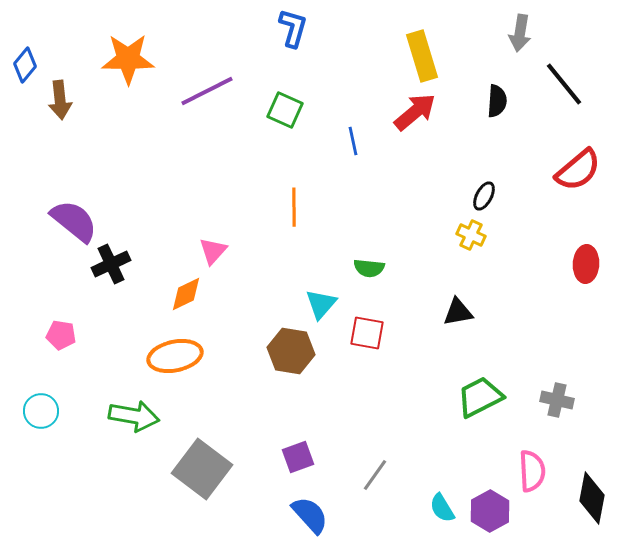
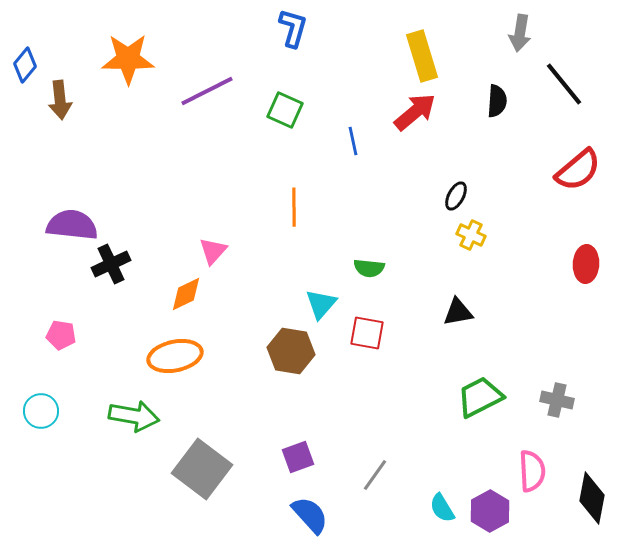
black ellipse: moved 28 px left
purple semicircle: moved 2 px left, 4 px down; rotated 33 degrees counterclockwise
